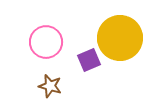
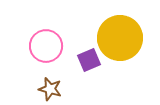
pink circle: moved 4 px down
brown star: moved 3 px down
